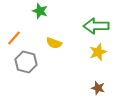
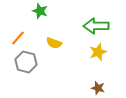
orange line: moved 4 px right
